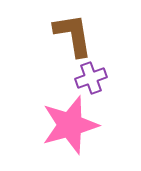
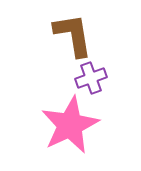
pink star: rotated 10 degrees counterclockwise
